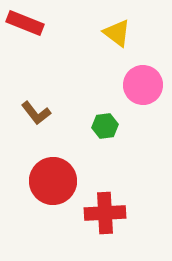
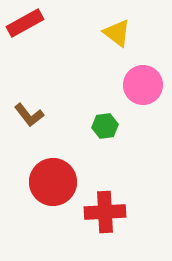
red rectangle: rotated 51 degrees counterclockwise
brown L-shape: moved 7 px left, 2 px down
red circle: moved 1 px down
red cross: moved 1 px up
